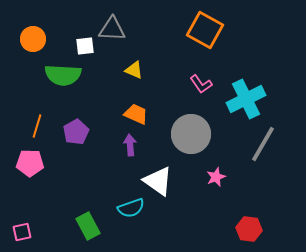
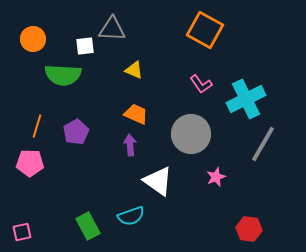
cyan semicircle: moved 8 px down
